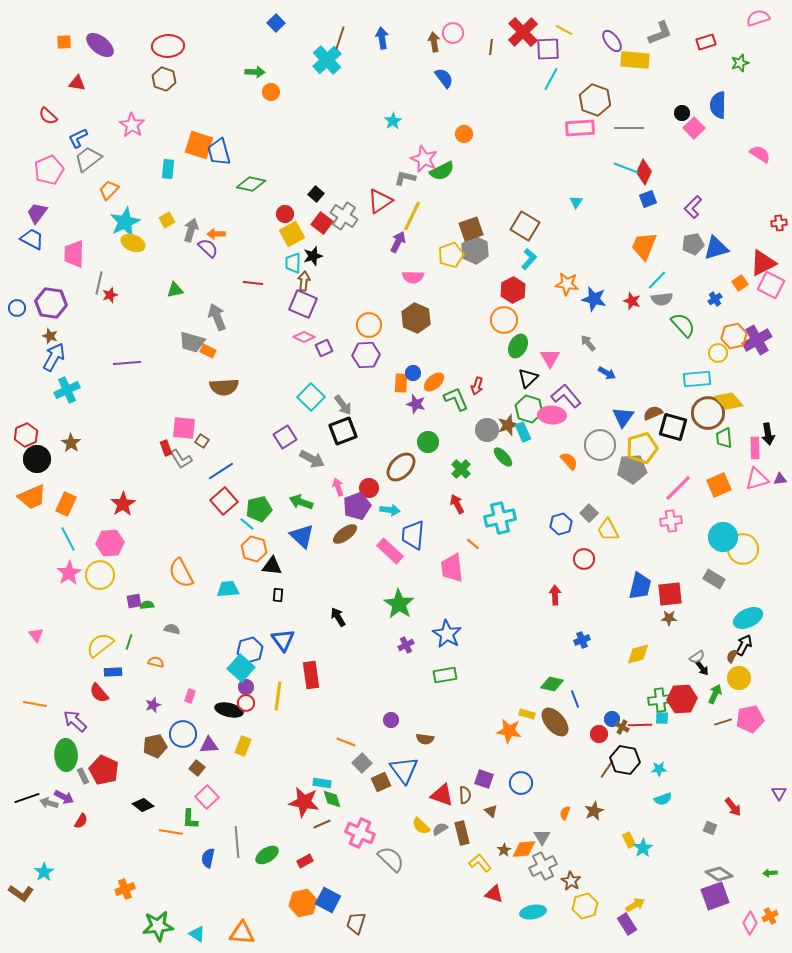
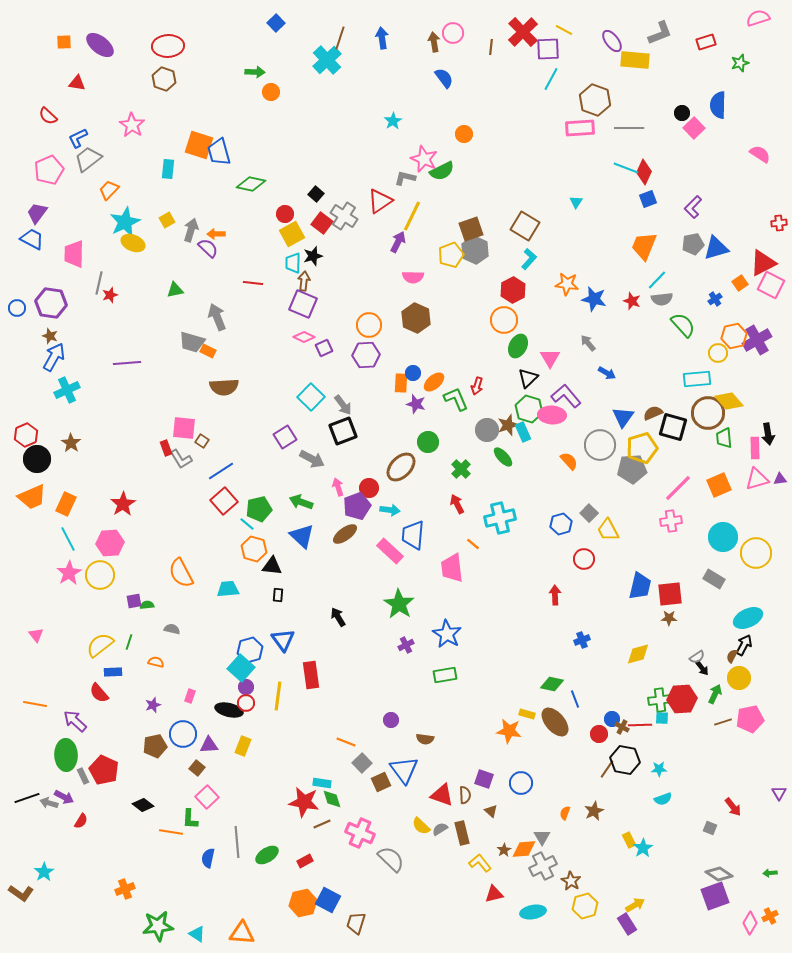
yellow circle at (743, 549): moved 13 px right, 4 px down
red triangle at (494, 894): rotated 30 degrees counterclockwise
